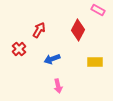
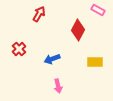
red arrow: moved 16 px up
